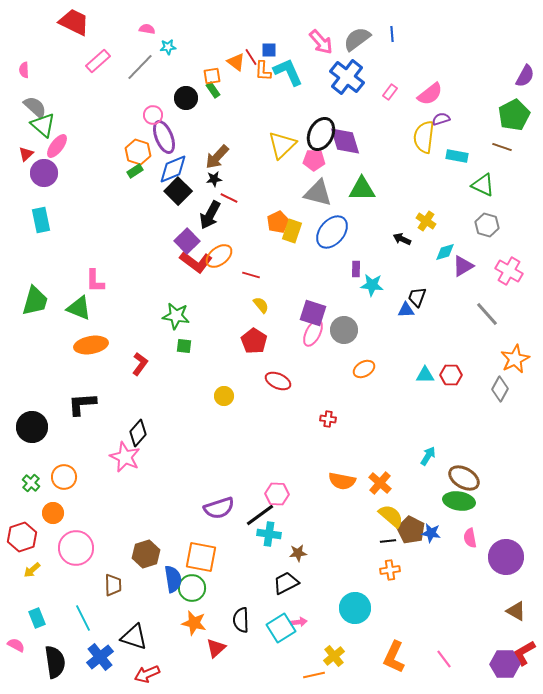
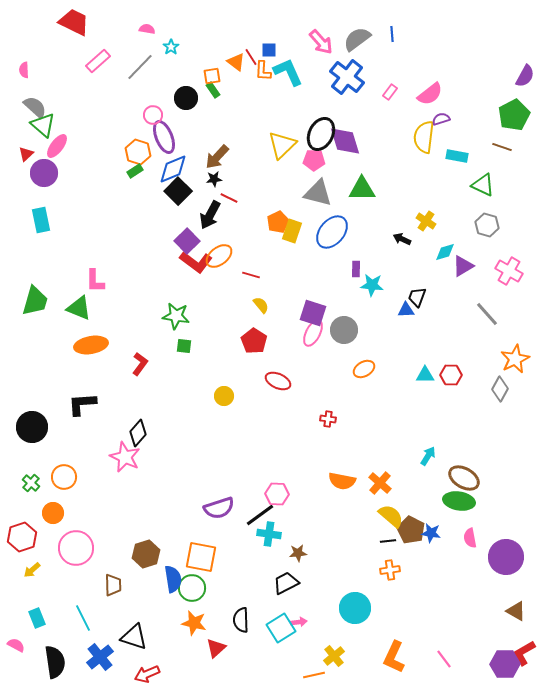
cyan star at (168, 47): moved 3 px right; rotated 28 degrees counterclockwise
